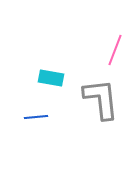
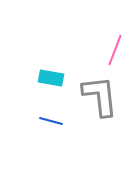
gray L-shape: moved 1 px left, 3 px up
blue line: moved 15 px right, 4 px down; rotated 20 degrees clockwise
